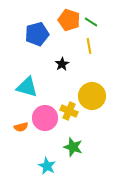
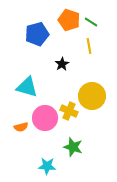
cyan star: rotated 24 degrees counterclockwise
